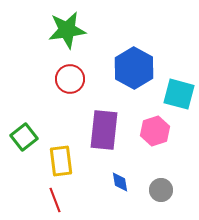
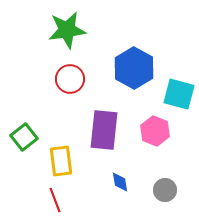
pink hexagon: rotated 20 degrees counterclockwise
gray circle: moved 4 px right
